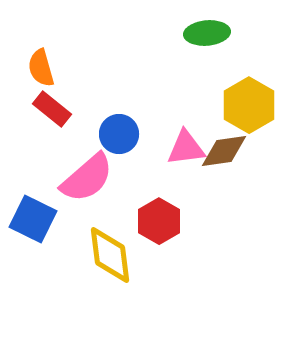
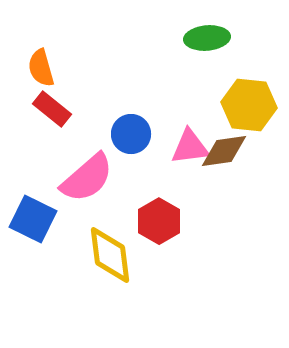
green ellipse: moved 5 px down
yellow hexagon: rotated 24 degrees counterclockwise
blue circle: moved 12 px right
pink triangle: moved 4 px right, 1 px up
